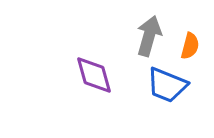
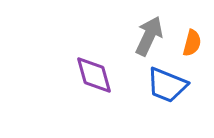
gray arrow: rotated 9 degrees clockwise
orange semicircle: moved 2 px right, 3 px up
